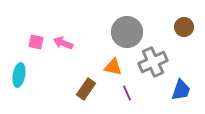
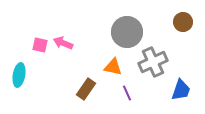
brown circle: moved 1 px left, 5 px up
pink square: moved 4 px right, 3 px down
